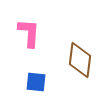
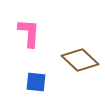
brown diamond: rotated 54 degrees counterclockwise
